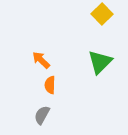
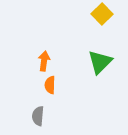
orange arrow: moved 3 px right, 1 px down; rotated 54 degrees clockwise
gray semicircle: moved 4 px left, 1 px down; rotated 24 degrees counterclockwise
